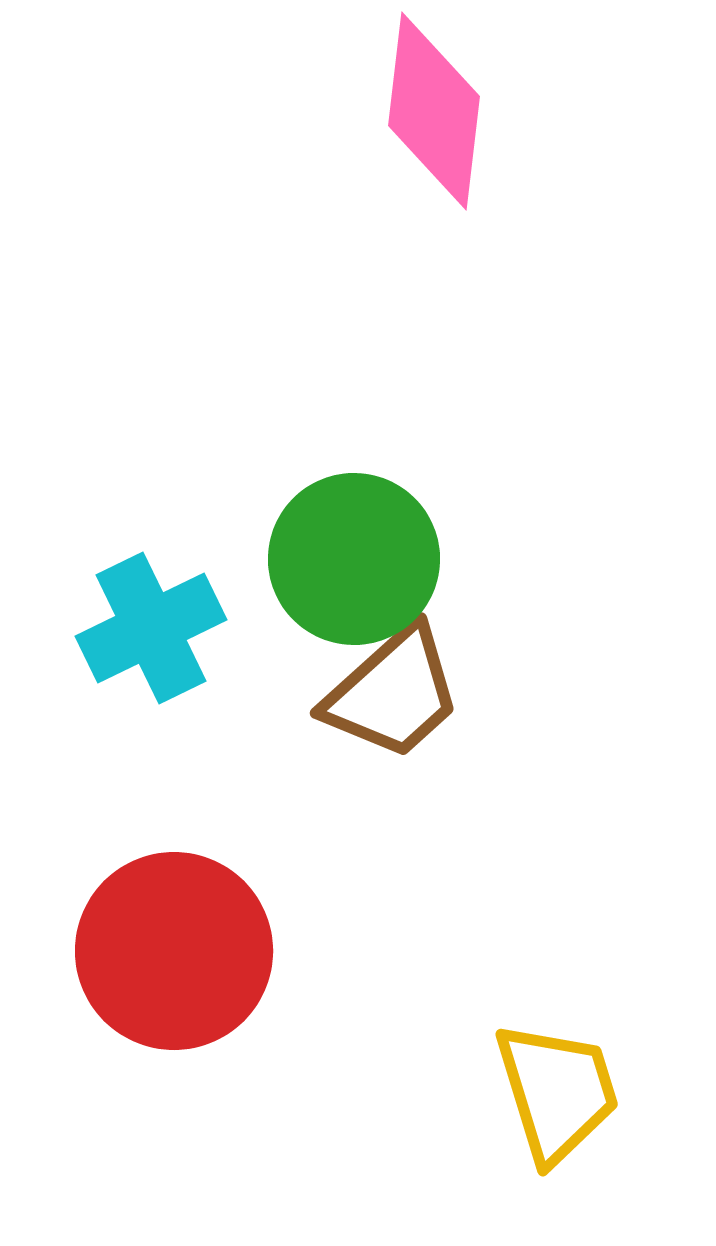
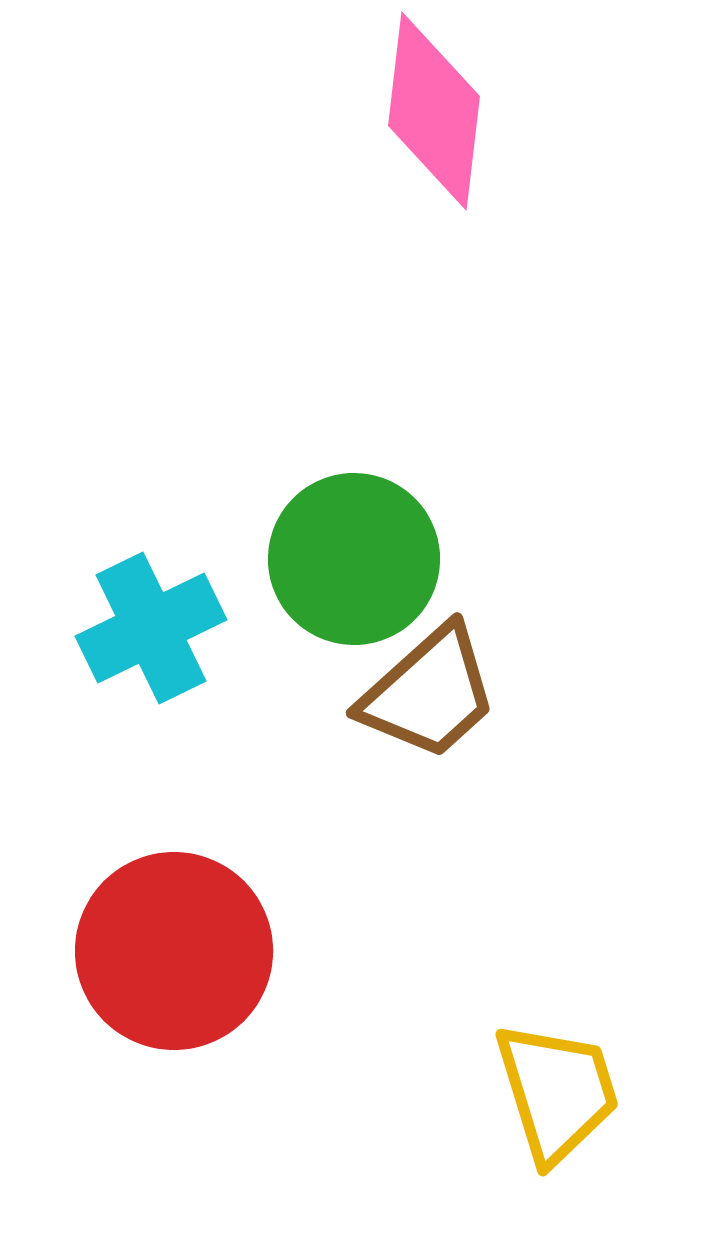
brown trapezoid: moved 36 px right
